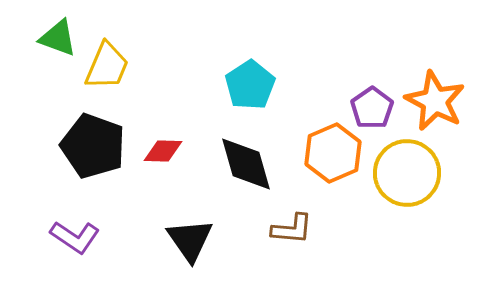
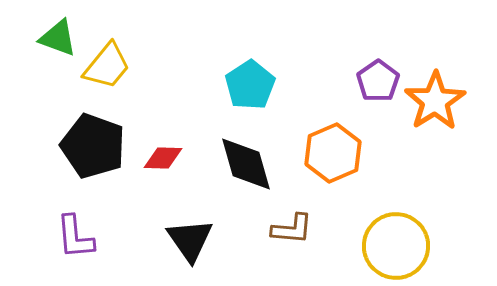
yellow trapezoid: rotated 16 degrees clockwise
orange star: rotated 12 degrees clockwise
purple pentagon: moved 6 px right, 27 px up
red diamond: moved 7 px down
yellow circle: moved 11 px left, 73 px down
purple L-shape: rotated 51 degrees clockwise
